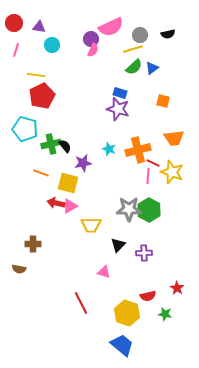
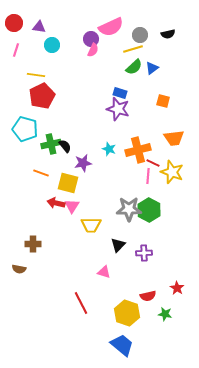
pink triangle at (70, 206): moved 2 px right; rotated 28 degrees counterclockwise
